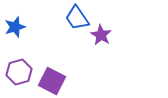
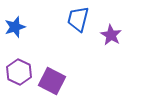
blue trapezoid: moved 1 px right, 1 px down; rotated 48 degrees clockwise
purple star: moved 10 px right
purple hexagon: rotated 20 degrees counterclockwise
